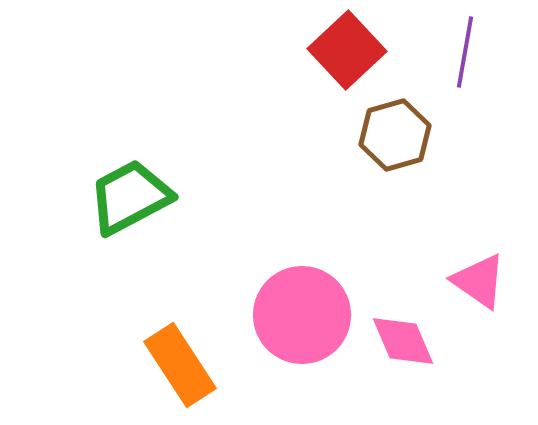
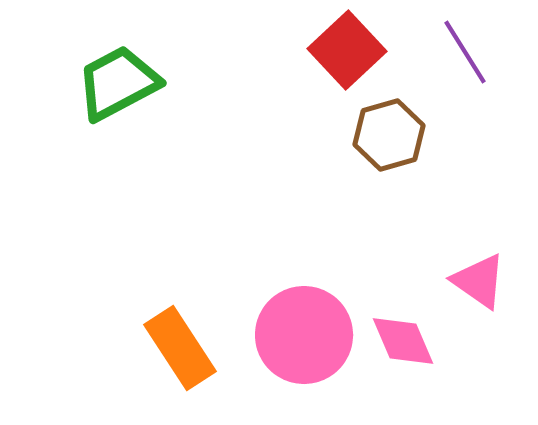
purple line: rotated 42 degrees counterclockwise
brown hexagon: moved 6 px left
green trapezoid: moved 12 px left, 114 px up
pink circle: moved 2 px right, 20 px down
orange rectangle: moved 17 px up
